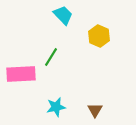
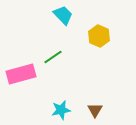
green line: moved 2 px right; rotated 24 degrees clockwise
pink rectangle: rotated 12 degrees counterclockwise
cyan star: moved 5 px right, 3 px down
